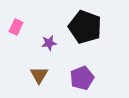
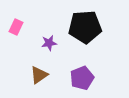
black pentagon: rotated 24 degrees counterclockwise
brown triangle: rotated 24 degrees clockwise
